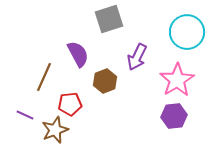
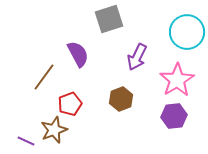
brown line: rotated 12 degrees clockwise
brown hexagon: moved 16 px right, 18 px down
red pentagon: rotated 15 degrees counterclockwise
purple line: moved 1 px right, 26 px down
brown star: moved 1 px left
